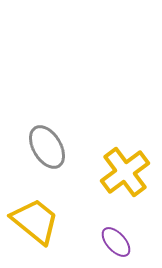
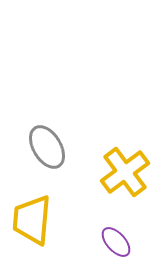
yellow trapezoid: moved 3 px left, 1 px up; rotated 124 degrees counterclockwise
